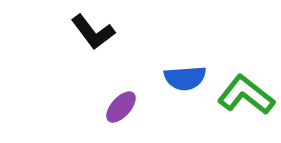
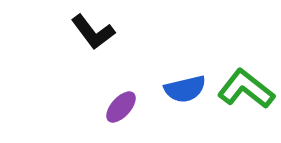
blue semicircle: moved 11 px down; rotated 9 degrees counterclockwise
green L-shape: moved 6 px up
